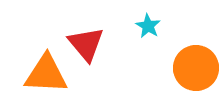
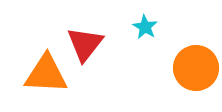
cyan star: moved 3 px left, 1 px down
red triangle: moved 1 px left; rotated 18 degrees clockwise
